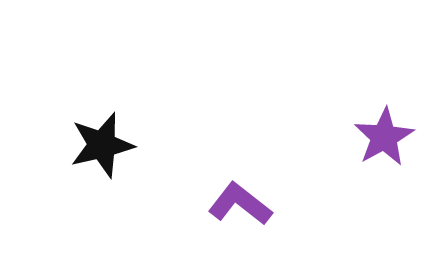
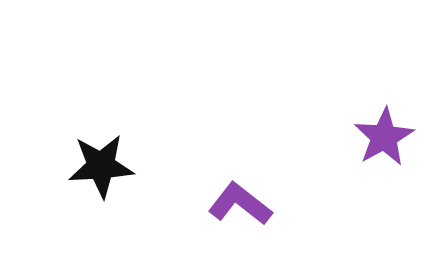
black star: moved 1 px left, 21 px down; rotated 10 degrees clockwise
